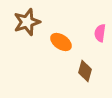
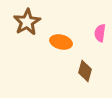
brown star: rotated 12 degrees counterclockwise
orange ellipse: rotated 20 degrees counterclockwise
